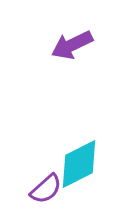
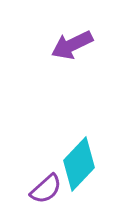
cyan diamond: rotated 20 degrees counterclockwise
